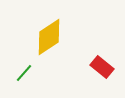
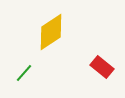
yellow diamond: moved 2 px right, 5 px up
